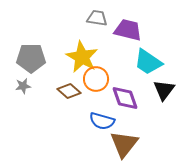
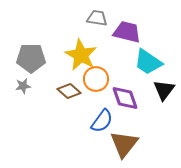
purple trapezoid: moved 1 px left, 2 px down
yellow star: moved 1 px left, 2 px up
blue semicircle: rotated 70 degrees counterclockwise
